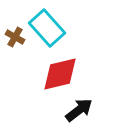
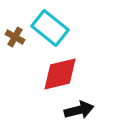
cyan rectangle: moved 3 px right; rotated 9 degrees counterclockwise
black arrow: rotated 24 degrees clockwise
